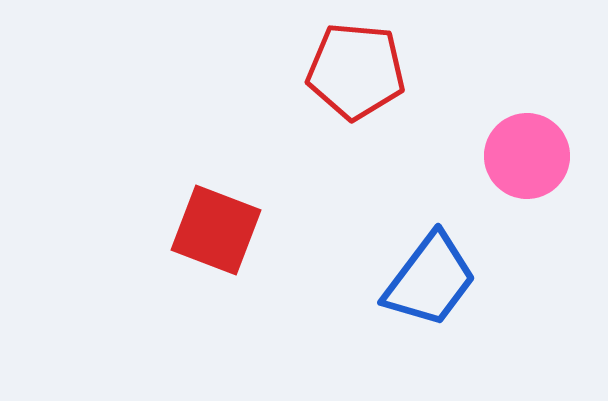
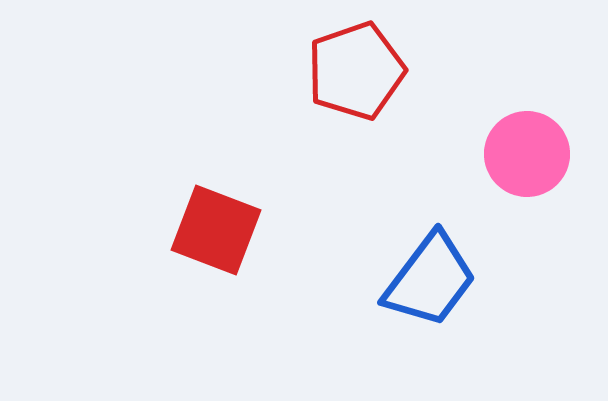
red pentagon: rotated 24 degrees counterclockwise
pink circle: moved 2 px up
